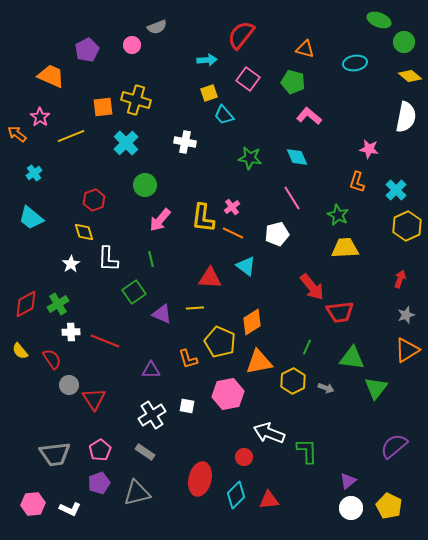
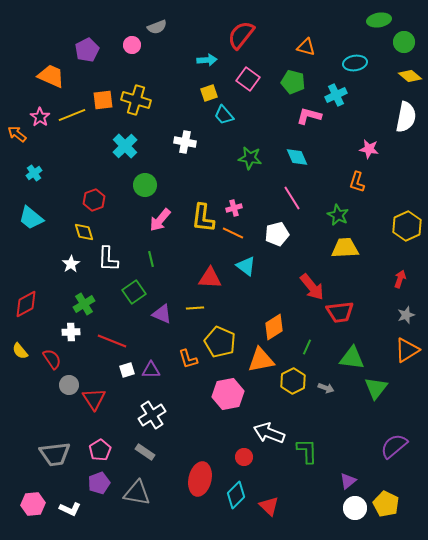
green ellipse at (379, 20): rotated 30 degrees counterclockwise
orange triangle at (305, 49): moved 1 px right, 2 px up
orange square at (103, 107): moved 7 px up
pink L-shape at (309, 116): rotated 25 degrees counterclockwise
yellow line at (71, 136): moved 1 px right, 21 px up
cyan cross at (126, 143): moved 1 px left, 3 px down
cyan cross at (396, 190): moved 60 px left, 95 px up; rotated 20 degrees clockwise
pink cross at (232, 207): moved 2 px right, 1 px down; rotated 21 degrees clockwise
green cross at (58, 304): moved 26 px right
orange diamond at (252, 322): moved 22 px right, 5 px down
red line at (105, 341): moved 7 px right
orange triangle at (259, 362): moved 2 px right, 2 px up
white square at (187, 406): moved 60 px left, 36 px up; rotated 28 degrees counterclockwise
gray triangle at (137, 493): rotated 24 degrees clockwise
red triangle at (269, 500): moved 6 px down; rotated 50 degrees clockwise
yellow pentagon at (389, 506): moved 3 px left, 2 px up
white circle at (351, 508): moved 4 px right
